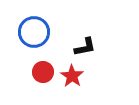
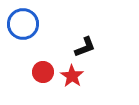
blue circle: moved 11 px left, 8 px up
black L-shape: rotated 10 degrees counterclockwise
